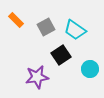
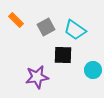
black square: moved 2 px right; rotated 36 degrees clockwise
cyan circle: moved 3 px right, 1 px down
